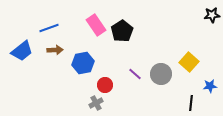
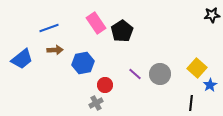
pink rectangle: moved 2 px up
blue trapezoid: moved 8 px down
yellow square: moved 8 px right, 6 px down
gray circle: moved 1 px left
blue star: moved 1 px up; rotated 24 degrees counterclockwise
